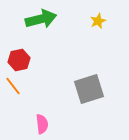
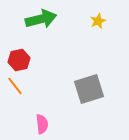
orange line: moved 2 px right
